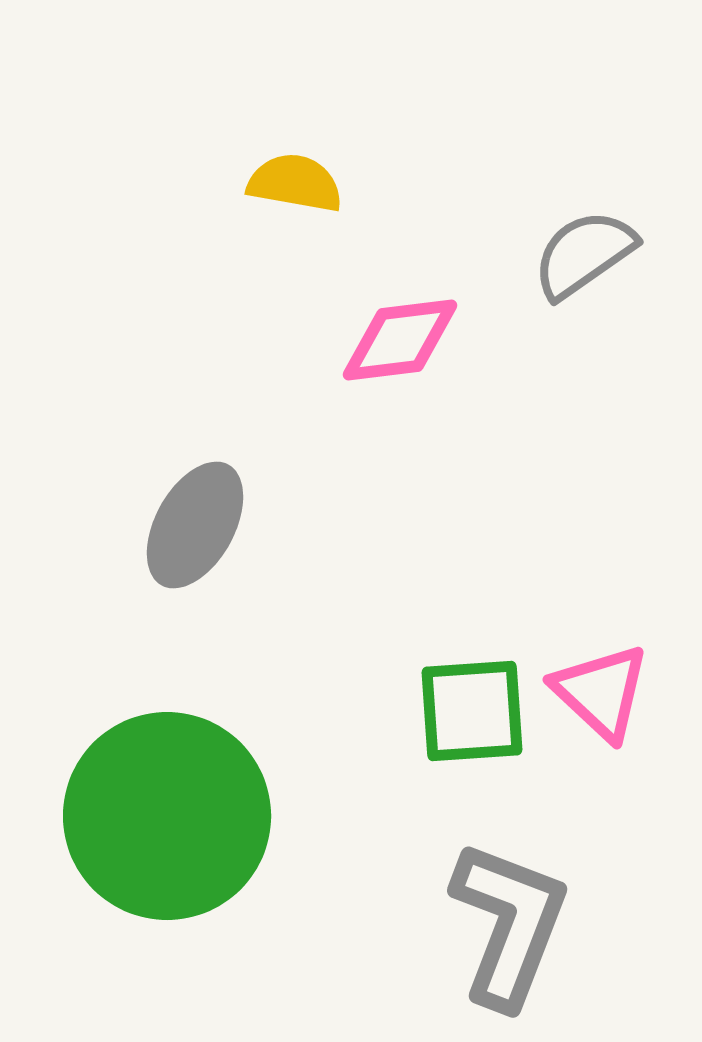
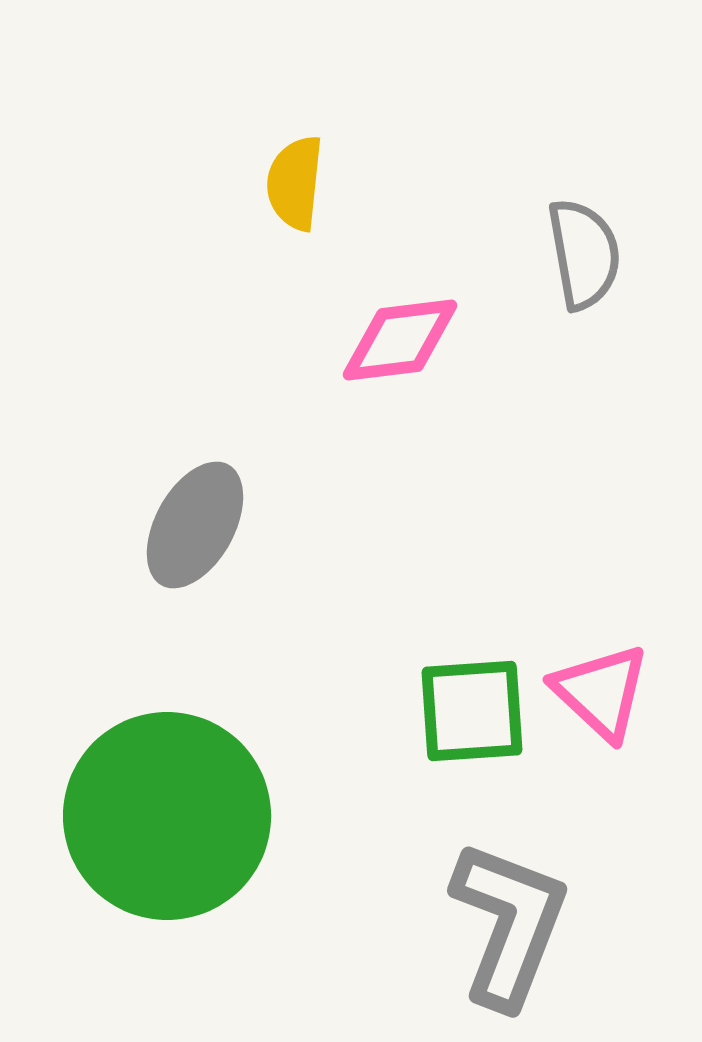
yellow semicircle: rotated 94 degrees counterclockwise
gray semicircle: rotated 115 degrees clockwise
